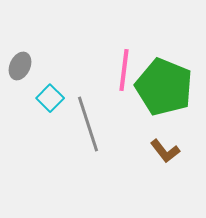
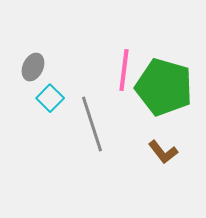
gray ellipse: moved 13 px right, 1 px down
green pentagon: rotated 6 degrees counterclockwise
gray line: moved 4 px right
brown L-shape: moved 2 px left, 1 px down
